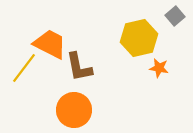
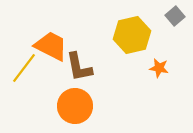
yellow hexagon: moved 7 px left, 3 px up
orange trapezoid: moved 1 px right, 2 px down
orange circle: moved 1 px right, 4 px up
